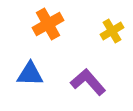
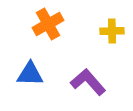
yellow cross: rotated 30 degrees clockwise
